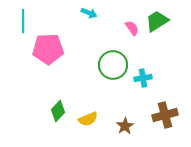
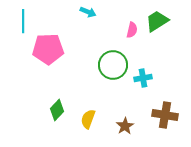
cyan arrow: moved 1 px left, 1 px up
pink semicircle: moved 2 px down; rotated 49 degrees clockwise
green diamond: moved 1 px left, 1 px up
brown cross: rotated 25 degrees clockwise
yellow semicircle: rotated 132 degrees clockwise
